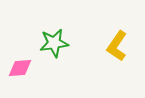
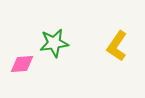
pink diamond: moved 2 px right, 4 px up
